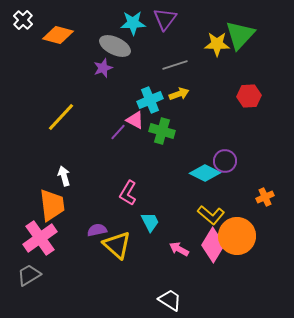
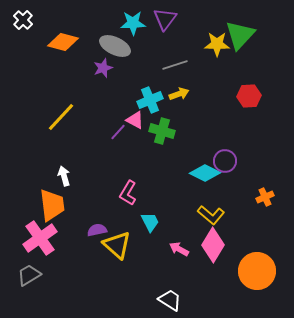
orange diamond: moved 5 px right, 7 px down
orange circle: moved 20 px right, 35 px down
